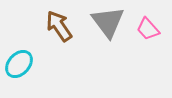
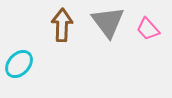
brown arrow: moved 3 px right, 1 px up; rotated 36 degrees clockwise
